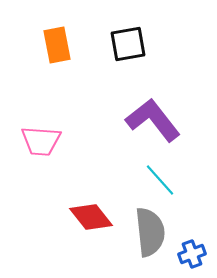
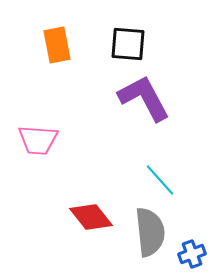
black square: rotated 15 degrees clockwise
purple L-shape: moved 9 px left, 22 px up; rotated 10 degrees clockwise
pink trapezoid: moved 3 px left, 1 px up
